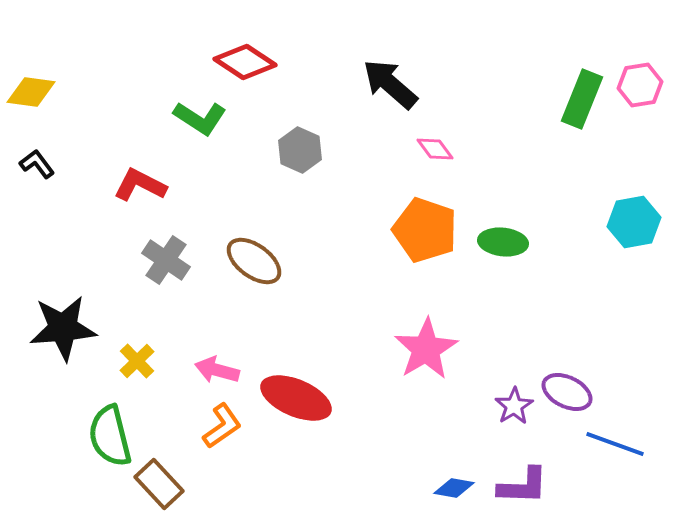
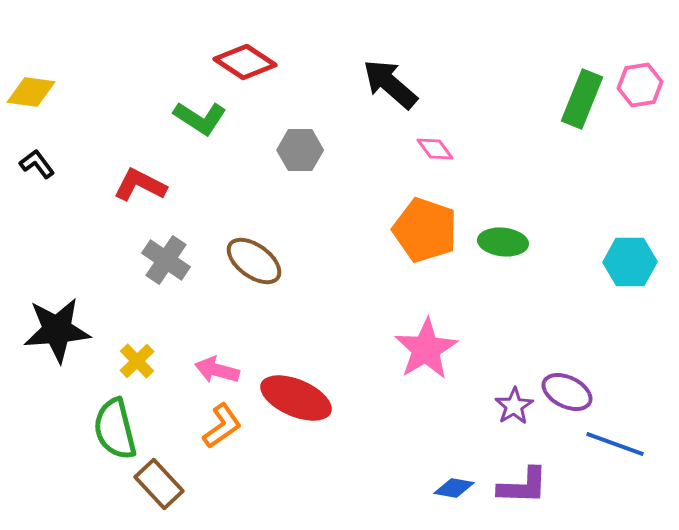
gray hexagon: rotated 24 degrees counterclockwise
cyan hexagon: moved 4 px left, 40 px down; rotated 9 degrees clockwise
black star: moved 6 px left, 2 px down
green semicircle: moved 5 px right, 7 px up
